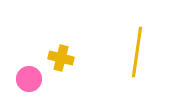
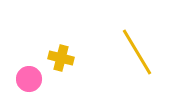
yellow line: rotated 39 degrees counterclockwise
